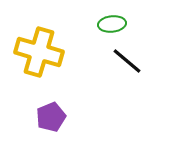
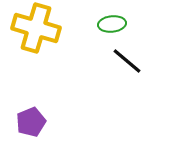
yellow cross: moved 3 px left, 24 px up
purple pentagon: moved 20 px left, 5 px down
